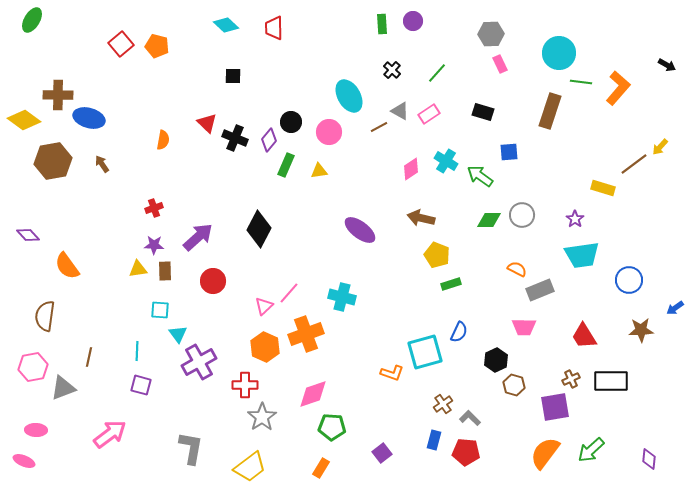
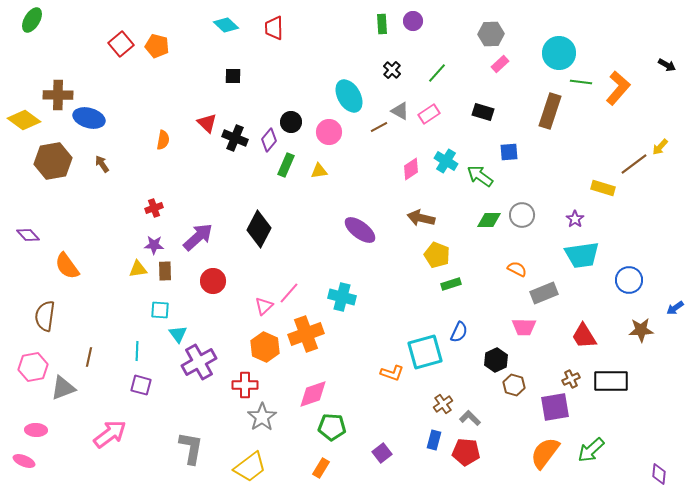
pink rectangle at (500, 64): rotated 72 degrees clockwise
gray rectangle at (540, 290): moved 4 px right, 3 px down
purple diamond at (649, 459): moved 10 px right, 15 px down
